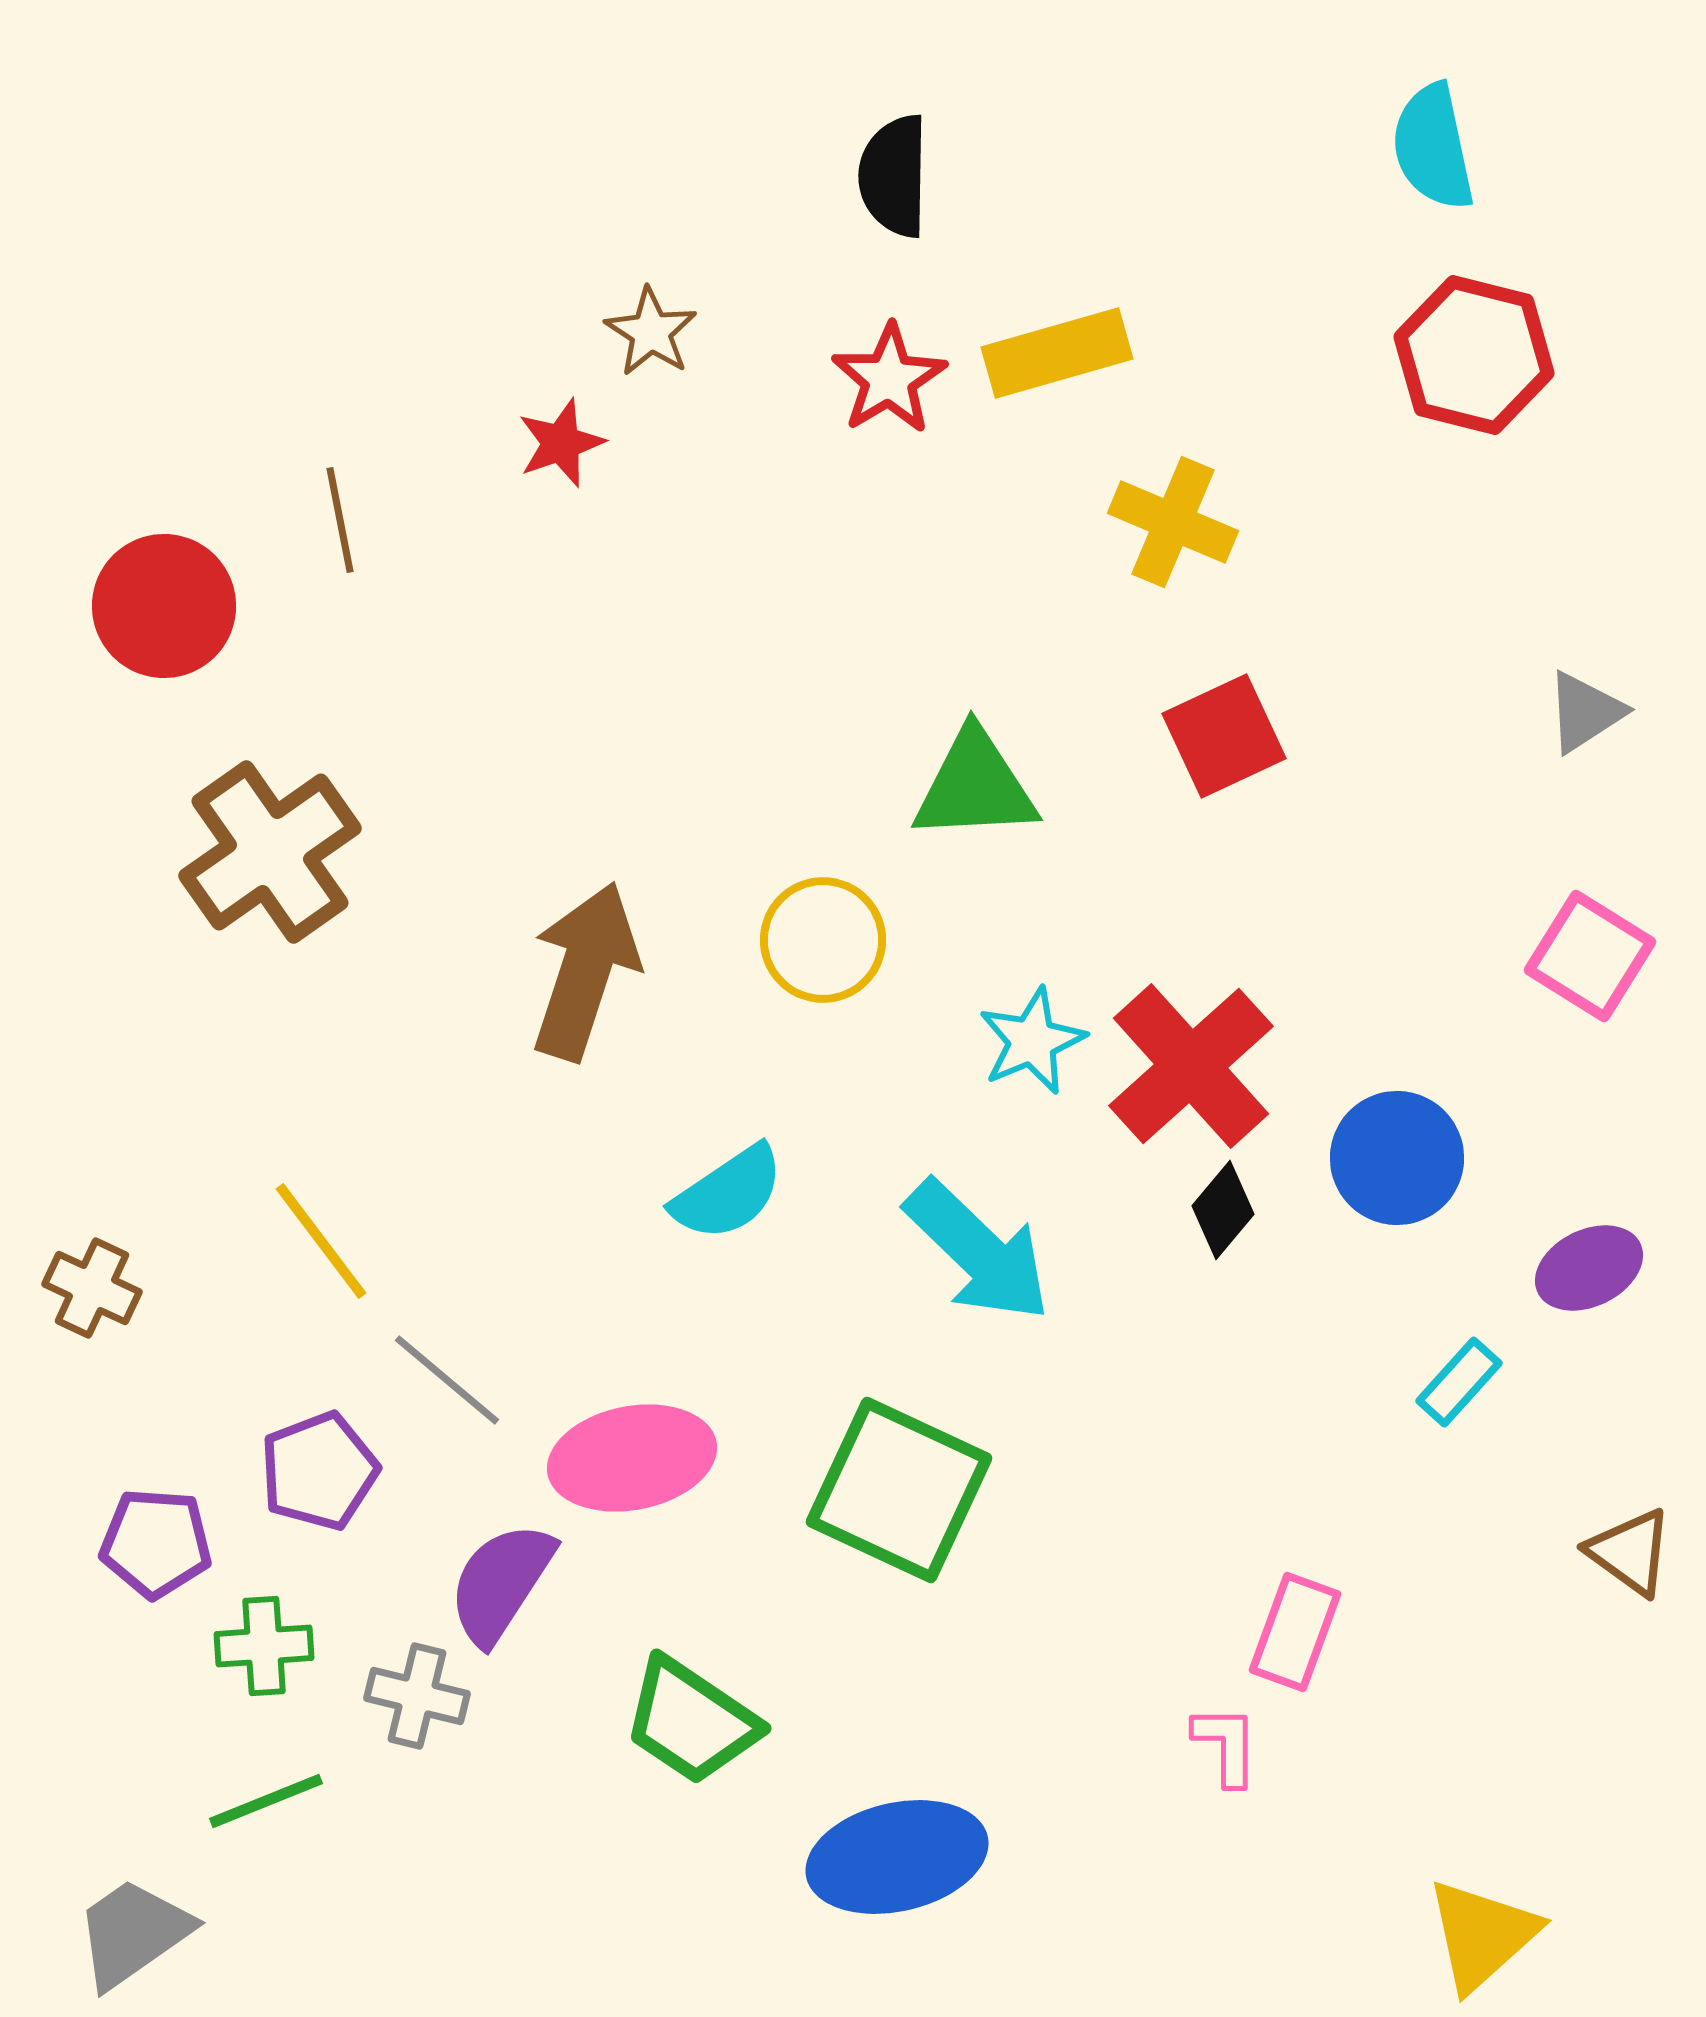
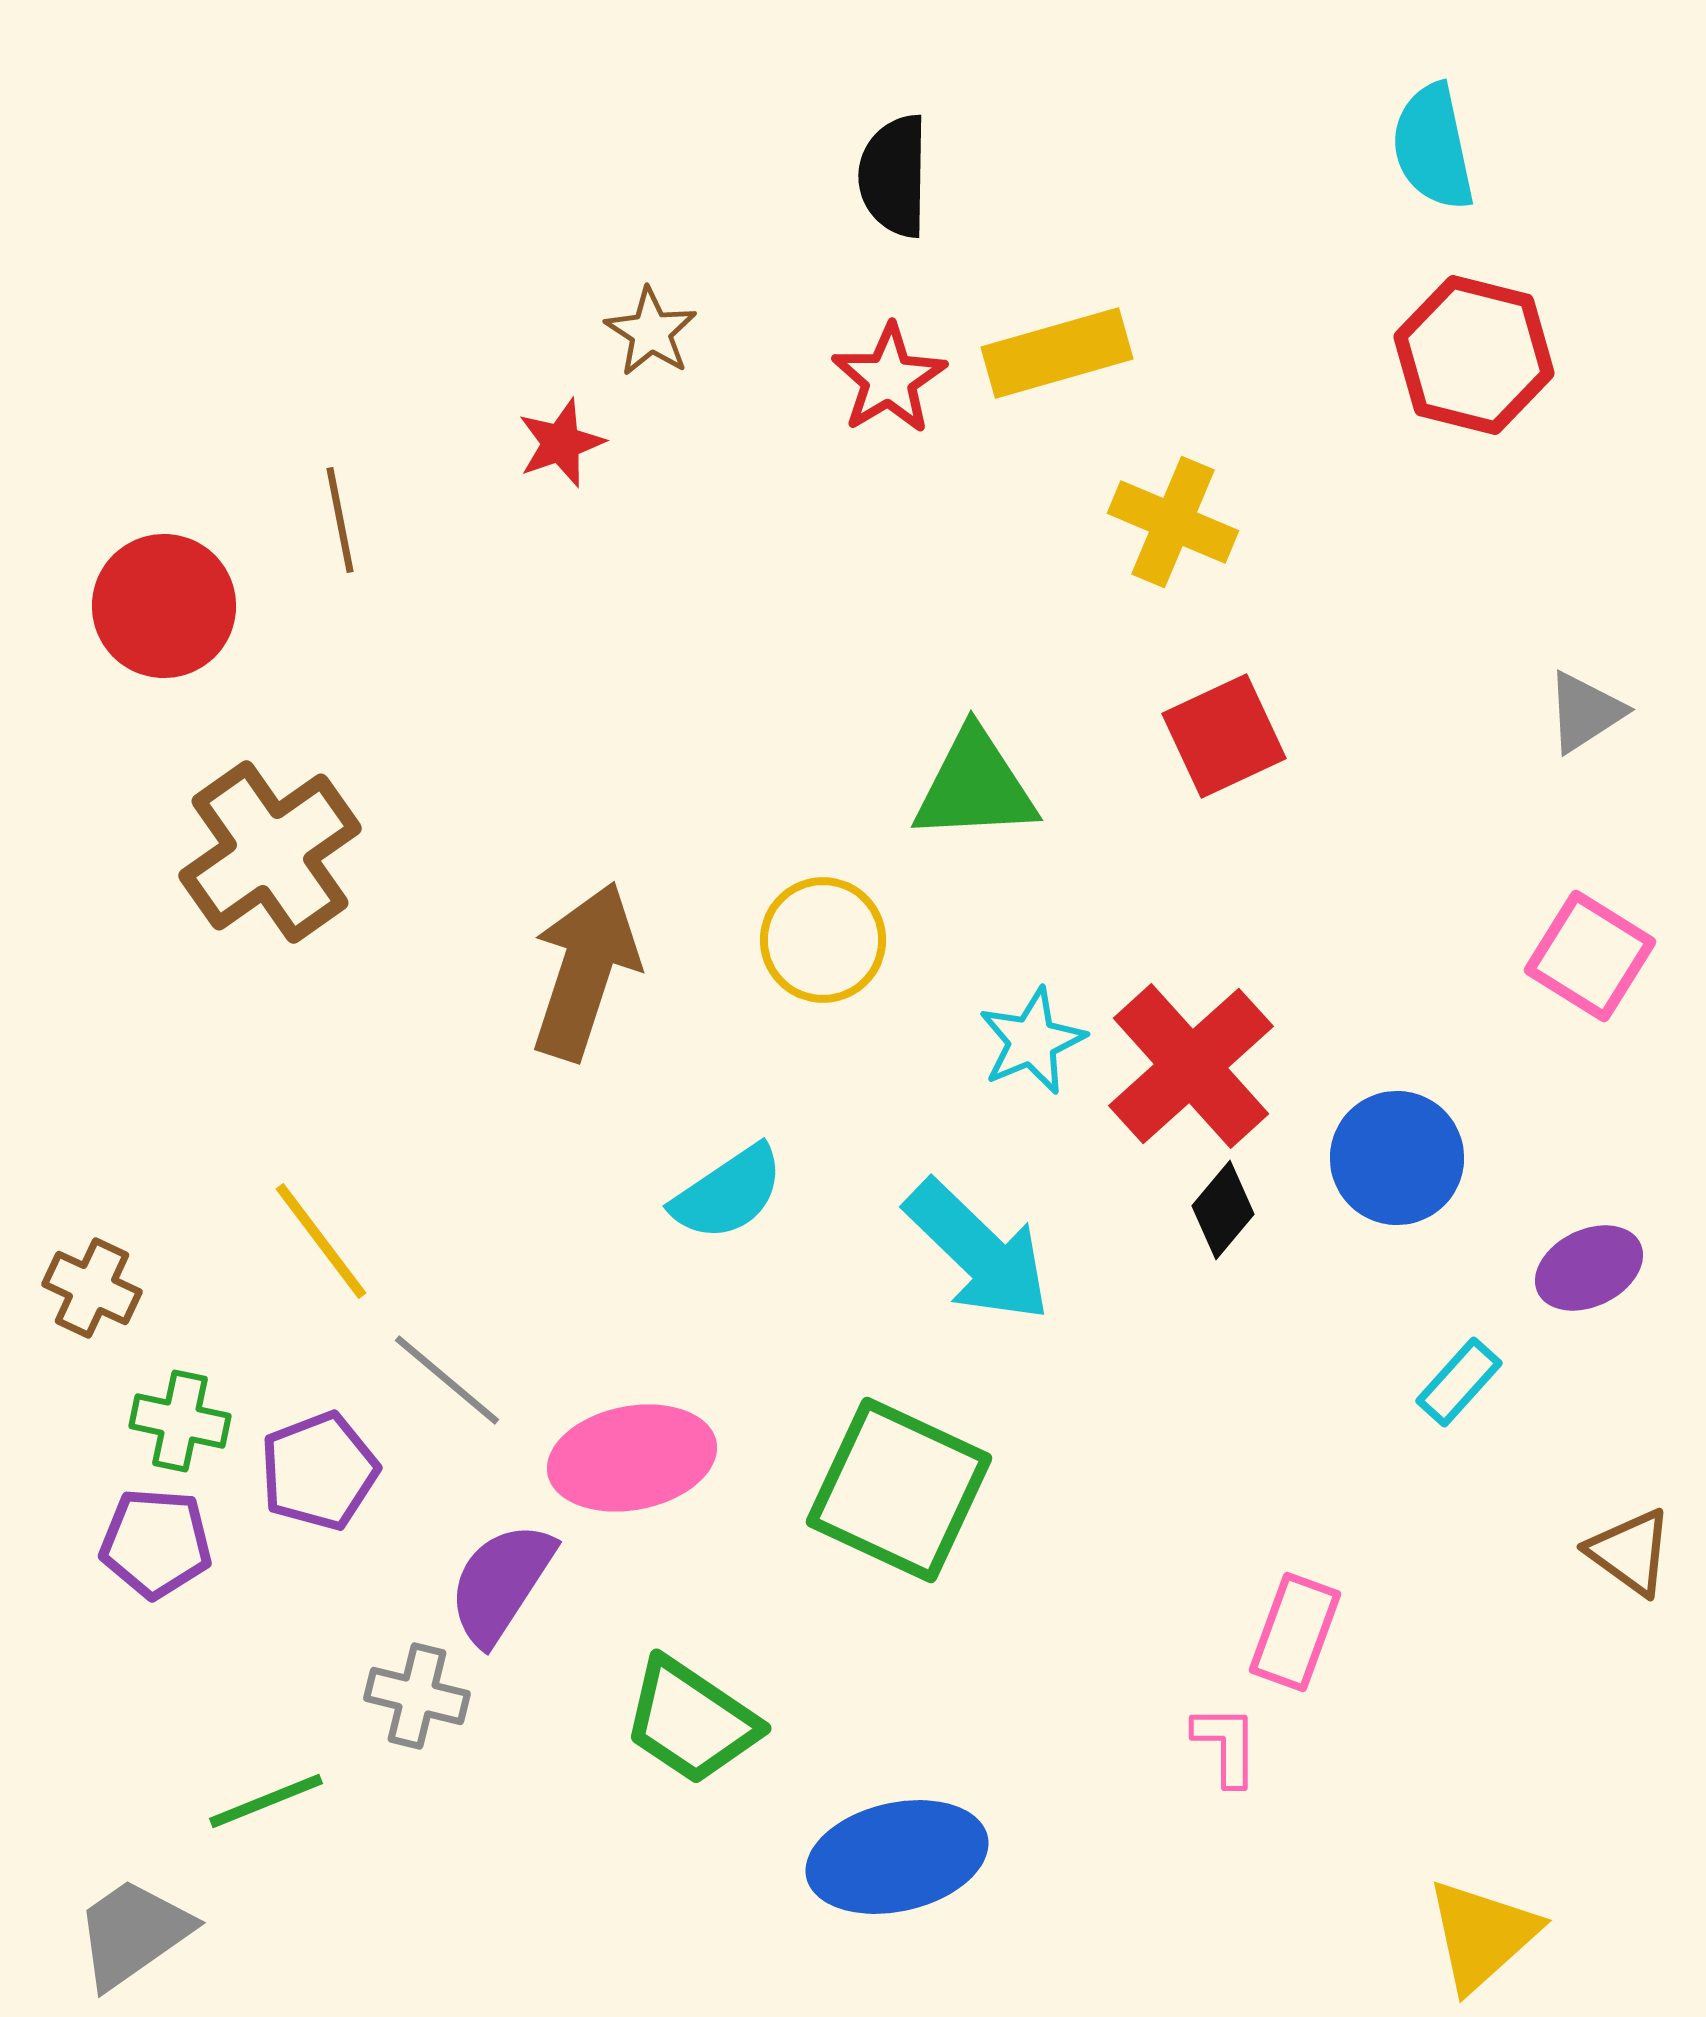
green cross at (264, 1646): moved 84 px left, 225 px up; rotated 16 degrees clockwise
